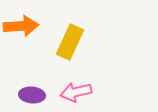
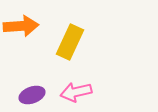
purple ellipse: rotated 25 degrees counterclockwise
